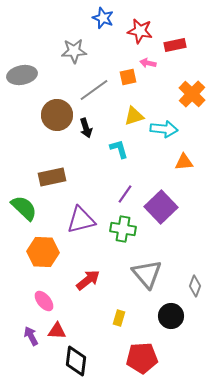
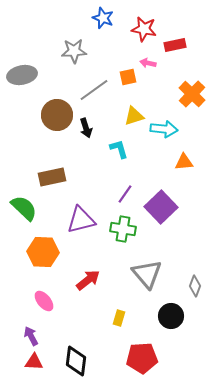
red star: moved 4 px right, 2 px up
red triangle: moved 23 px left, 31 px down
